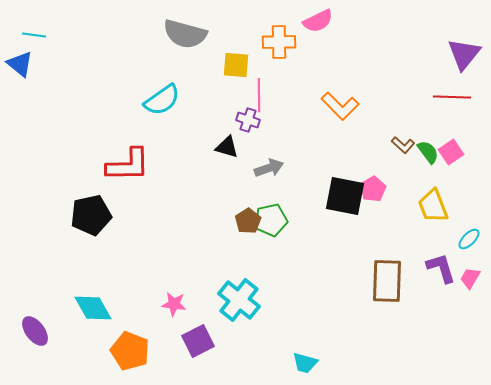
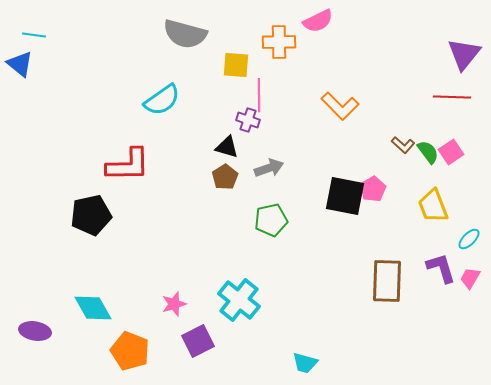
brown pentagon: moved 23 px left, 44 px up
pink star: rotated 25 degrees counterclockwise
purple ellipse: rotated 44 degrees counterclockwise
